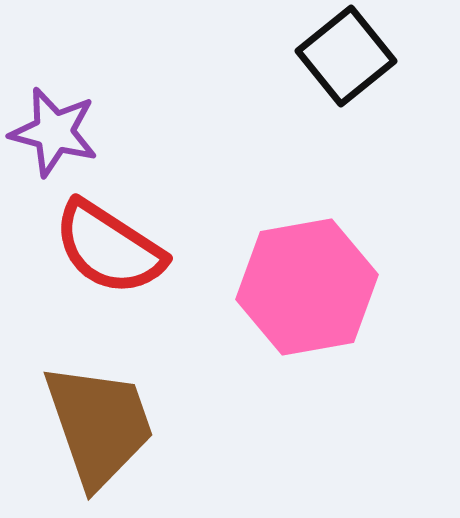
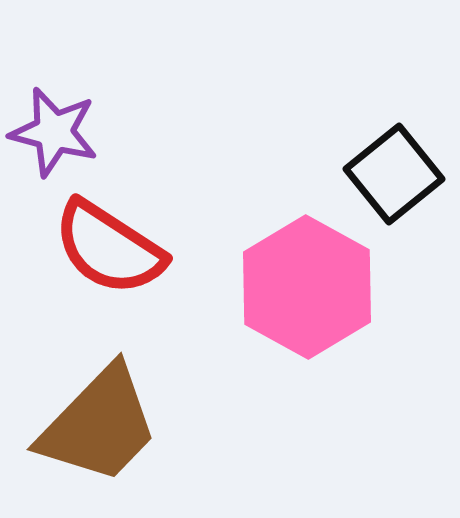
black square: moved 48 px right, 118 px down
pink hexagon: rotated 21 degrees counterclockwise
brown trapezoid: rotated 63 degrees clockwise
